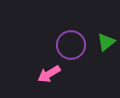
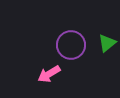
green triangle: moved 1 px right, 1 px down
